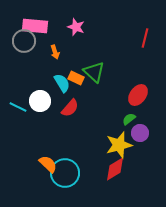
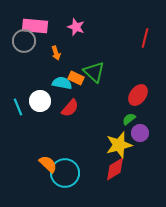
orange arrow: moved 1 px right, 1 px down
cyan semicircle: rotated 48 degrees counterclockwise
cyan line: rotated 42 degrees clockwise
